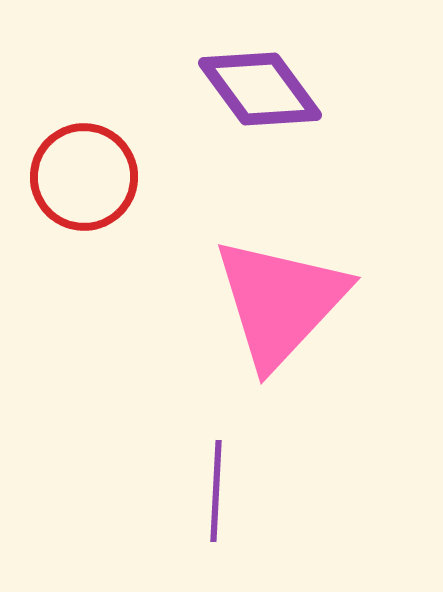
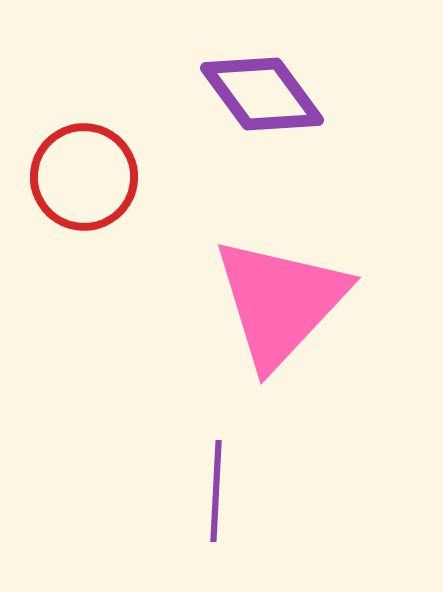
purple diamond: moved 2 px right, 5 px down
